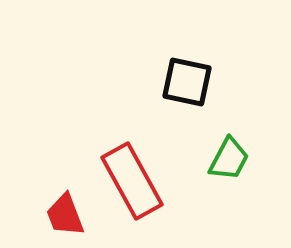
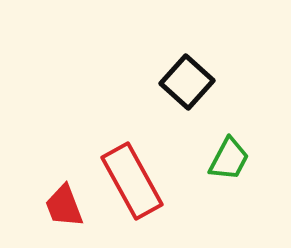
black square: rotated 30 degrees clockwise
red trapezoid: moved 1 px left, 9 px up
